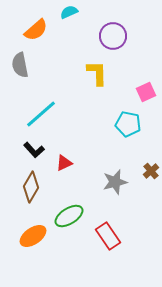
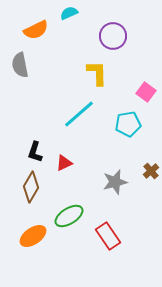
cyan semicircle: moved 1 px down
orange semicircle: rotated 15 degrees clockwise
pink square: rotated 30 degrees counterclockwise
cyan line: moved 38 px right
cyan pentagon: rotated 20 degrees counterclockwise
black L-shape: moved 1 px right, 2 px down; rotated 60 degrees clockwise
